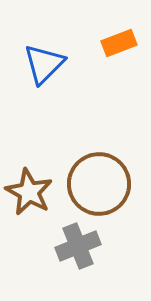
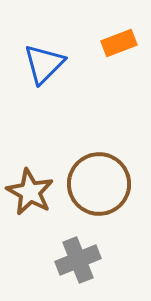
brown star: moved 1 px right
gray cross: moved 14 px down
